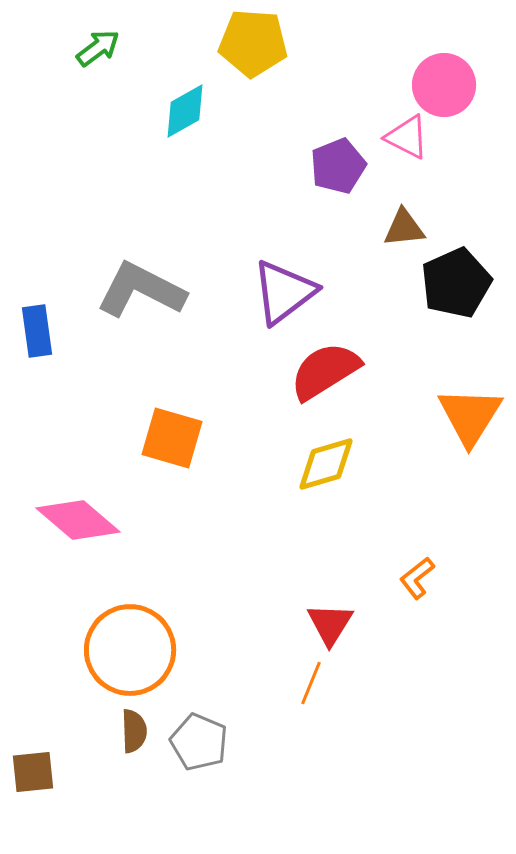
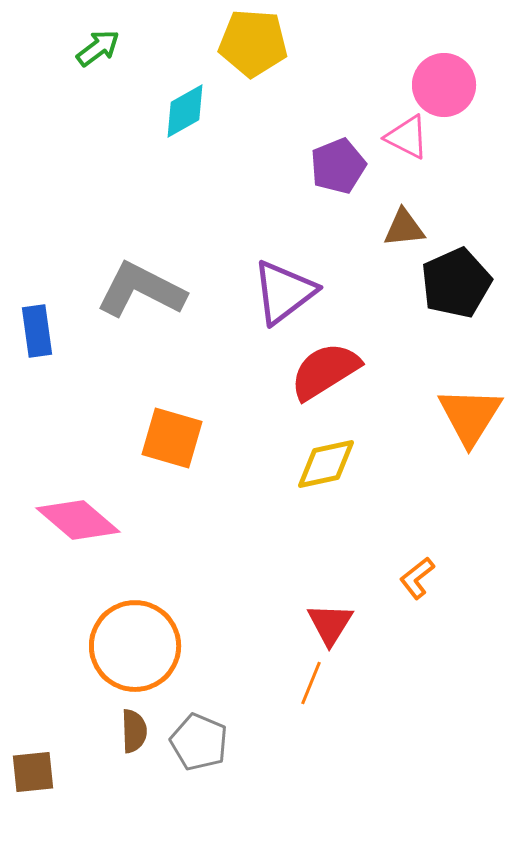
yellow diamond: rotated 4 degrees clockwise
orange circle: moved 5 px right, 4 px up
